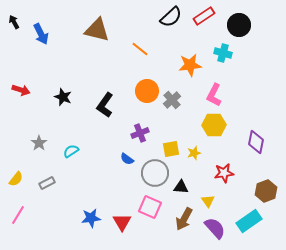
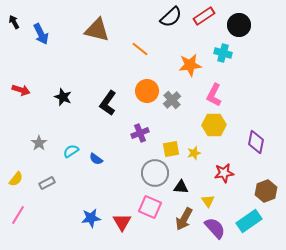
black L-shape: moved 3 px right, 2 px up
blue semicircle: moved 31 px left
